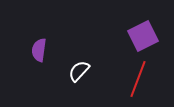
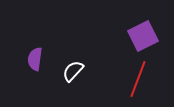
purple semicircle: moved 4 px left, 9 px down
white semicircle: moved 6 px left
